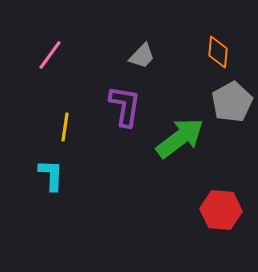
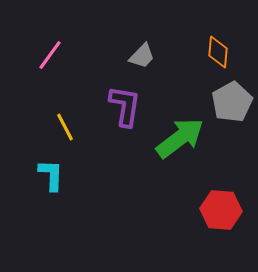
yellow line: rotated 36 degrees counterclockwise
